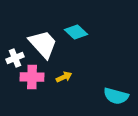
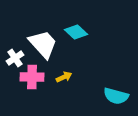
white cross: rotated 12 degrees counterclockwise
